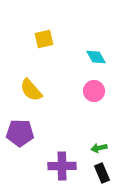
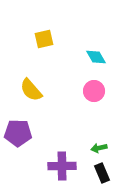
purple pentagon: moved 2 px left
